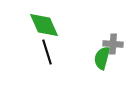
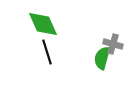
green diamond: moved 1 px left, 1 px up
gray cross: rotated 12 degrees clockwise
